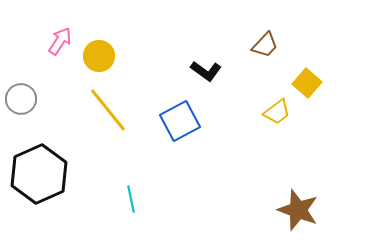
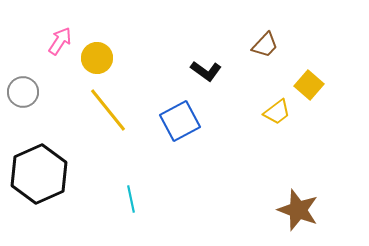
yellow circle: moved 2 px left, 2 px down
yellow square: moved 2 px right, 2 px down
gray circle: moved 2 px right, 7 px up
